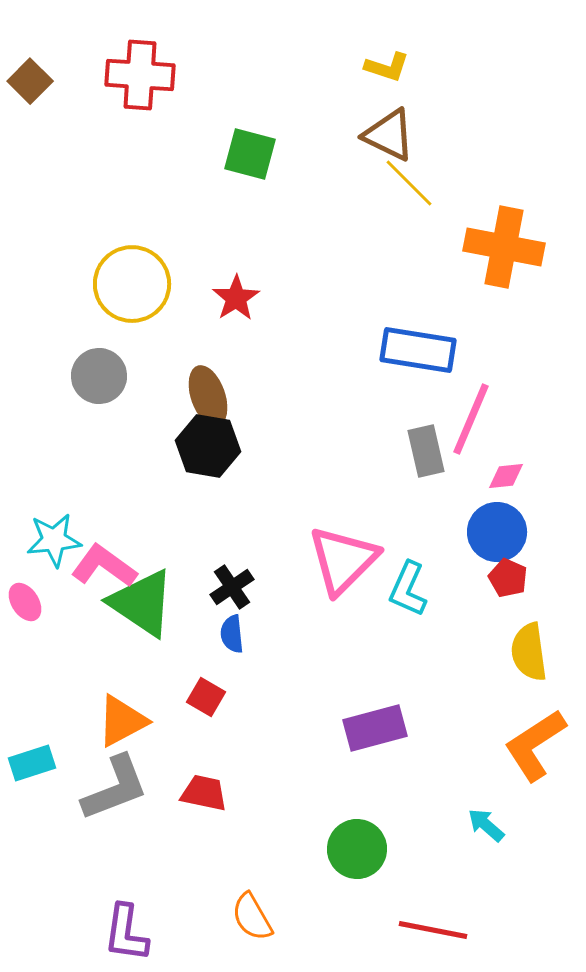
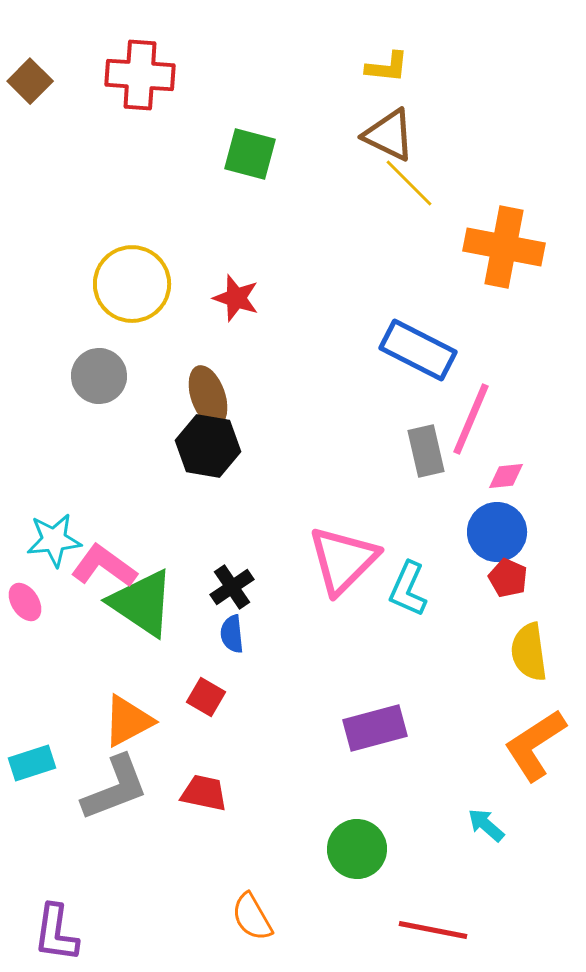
yellow L-shape: rotated 12 degrees counterclockwise
red star: rotated 21 degrees counterclockwise
blue rectangle: rotated 18 degrees clockwise
orange triangle: moved 6 px right
purple L-shape: moved 70 px left
